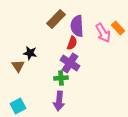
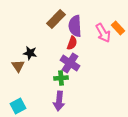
purple semicircle: moved 2 px left
